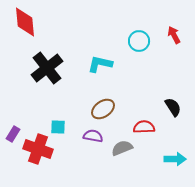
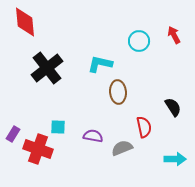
brown ellipse: moved 15 px right, 17 px up; rotated 60 degrees counterclockwise
red semicircle: rotated 80 degrees clockwise
